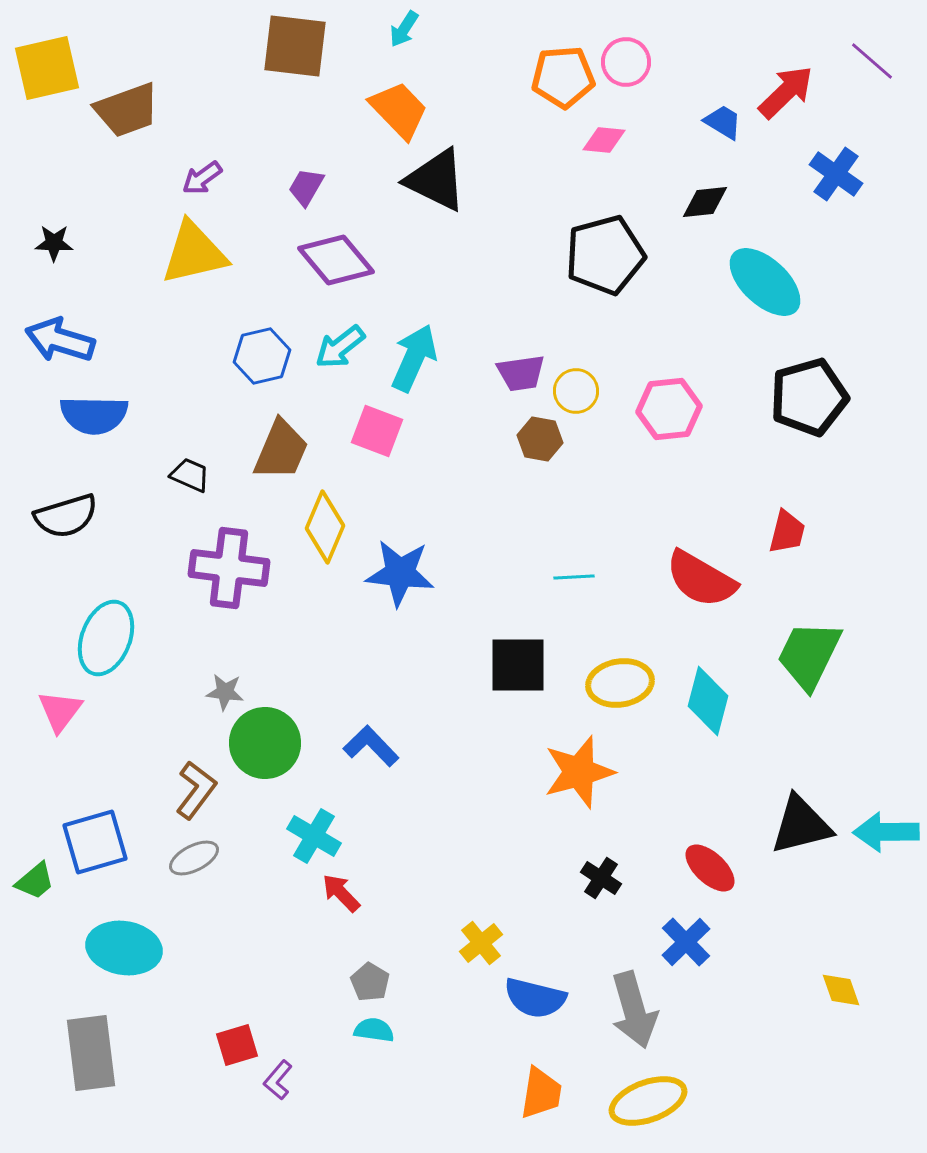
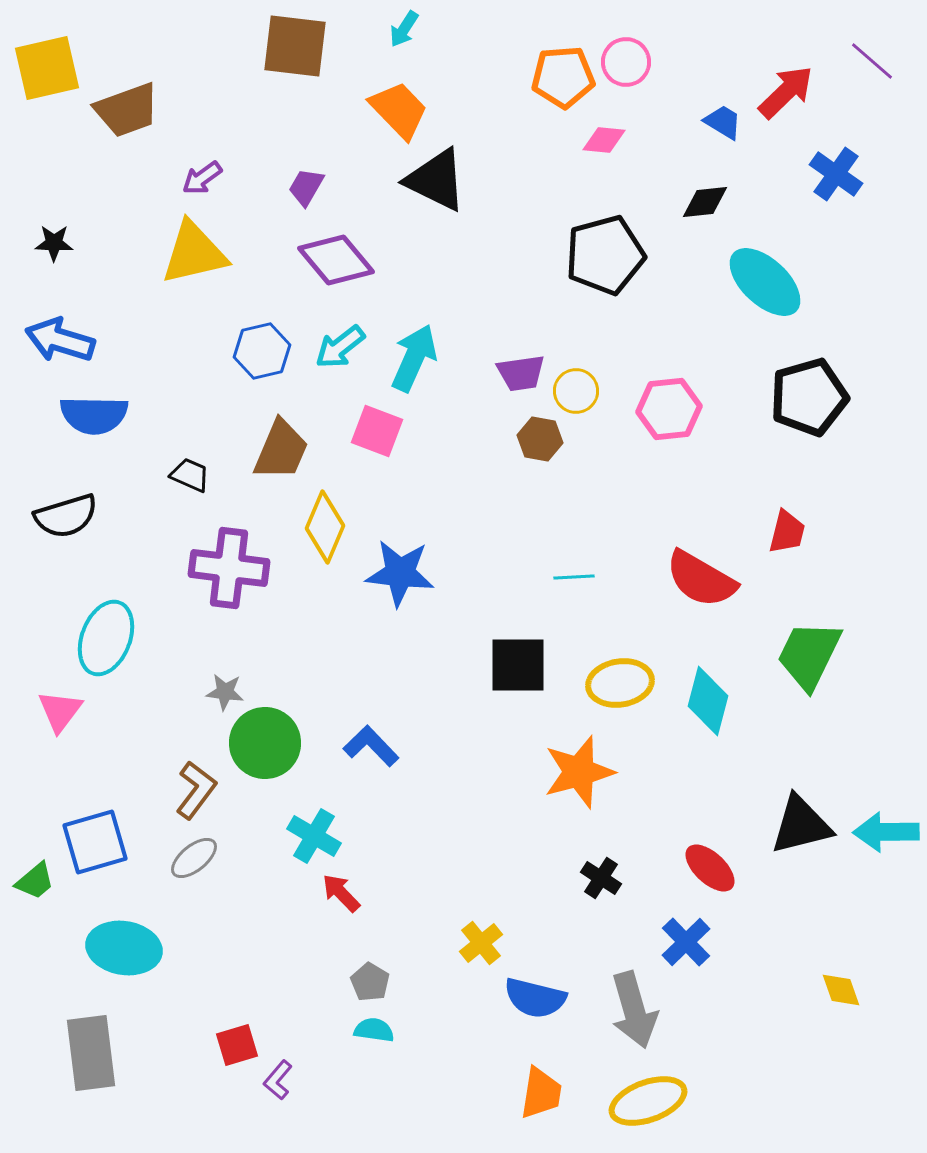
blue hexagon at (262, 356): moved 5 px up
gray ellipse at (194, 858): rotated 12 degrees counterclockwise
